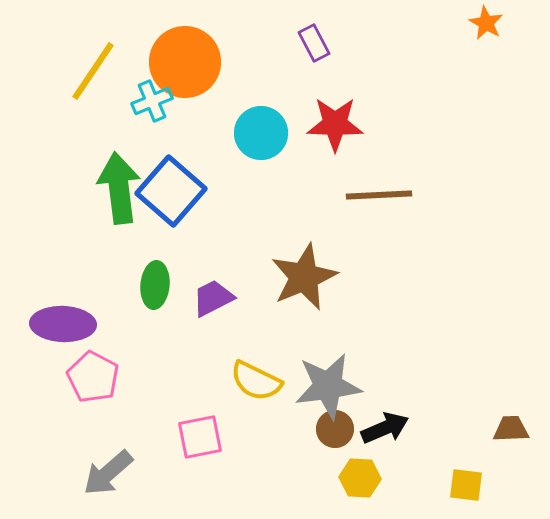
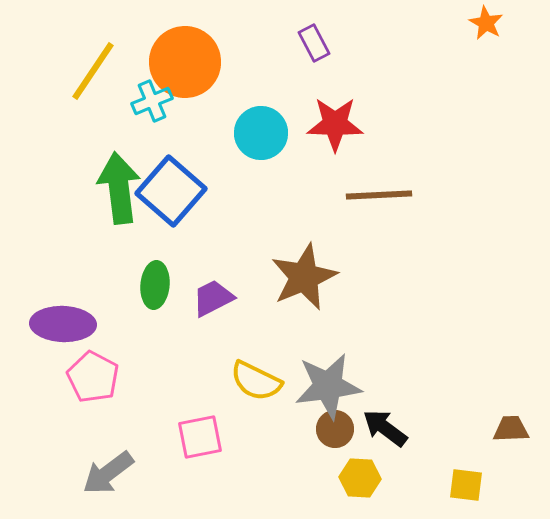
black arrow: rotated 120 degrees counterclockwise
gray arrow: rotated 4 degrees clockwise
